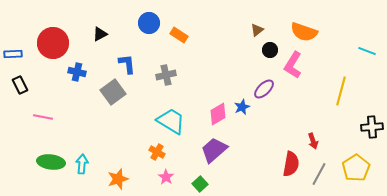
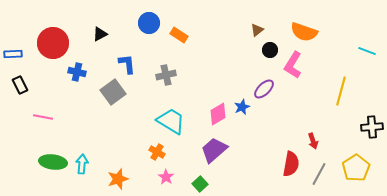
green ellipse: moved 2 px right
